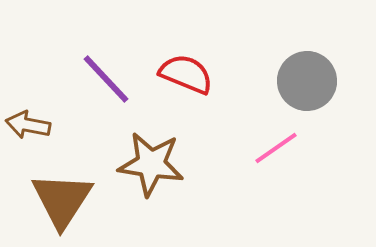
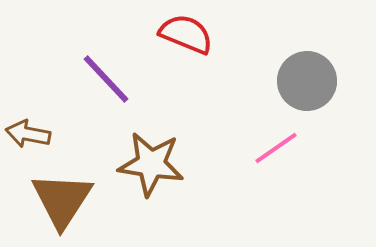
red semicircle: moved 40 px up
brown arrow: moved 9 px down
